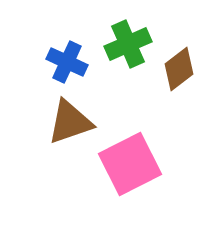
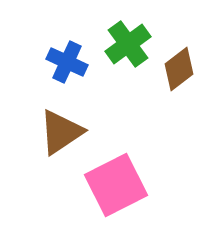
green cross: rotated 12 degrees counterclockwise
brown triangle: moved 9 px left, 10 px down; rotated 15 degrees counterclockwise
pink square: moved 14 px left, 21 px down
